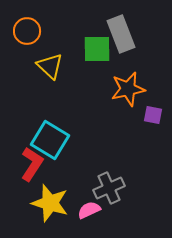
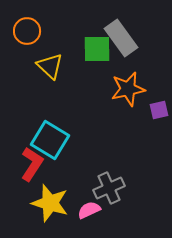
gray rectangle: moved 4 px down; rotated 15 degrees counterclockwise
purple square: moved 6 px right, 5 px up; rotated 24 degrees counterclockwise
